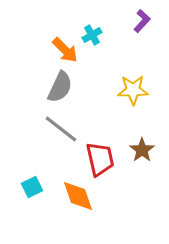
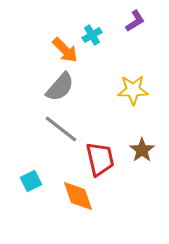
purple L-shape: moved 7 px left; rotated 15 degrees clockwise
gray semicircle: rotated 16 degrees clockwise
cyan square: moved 1 px left, 6 px up
